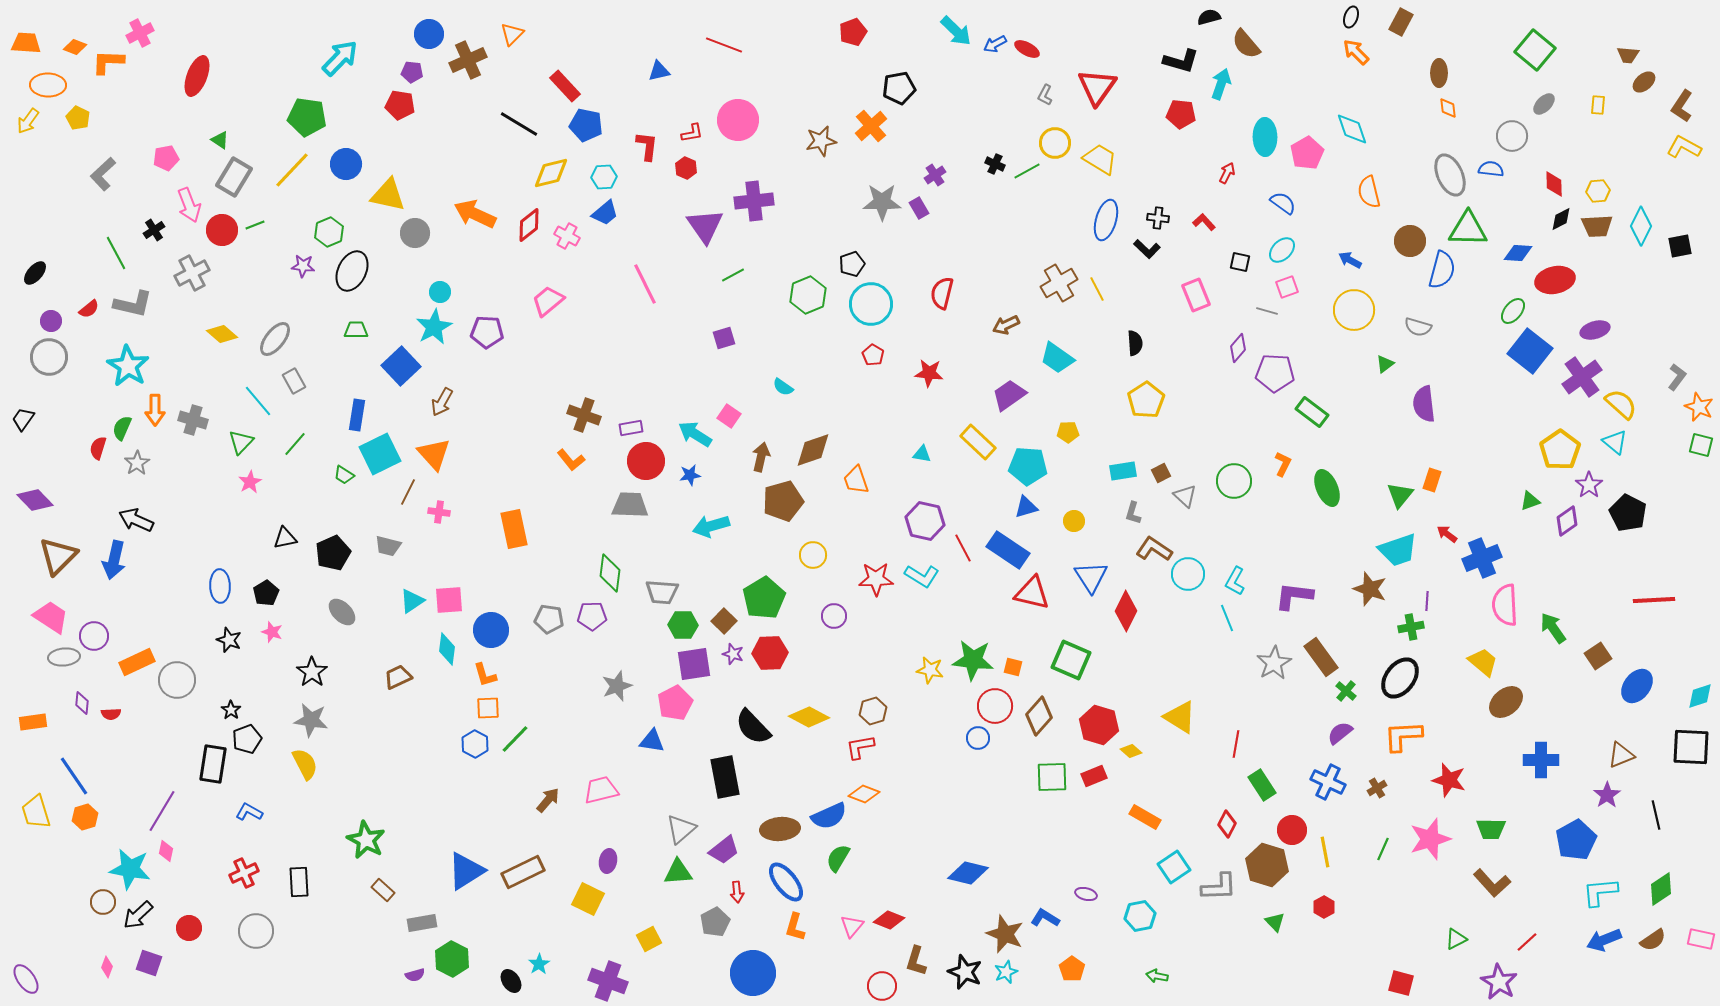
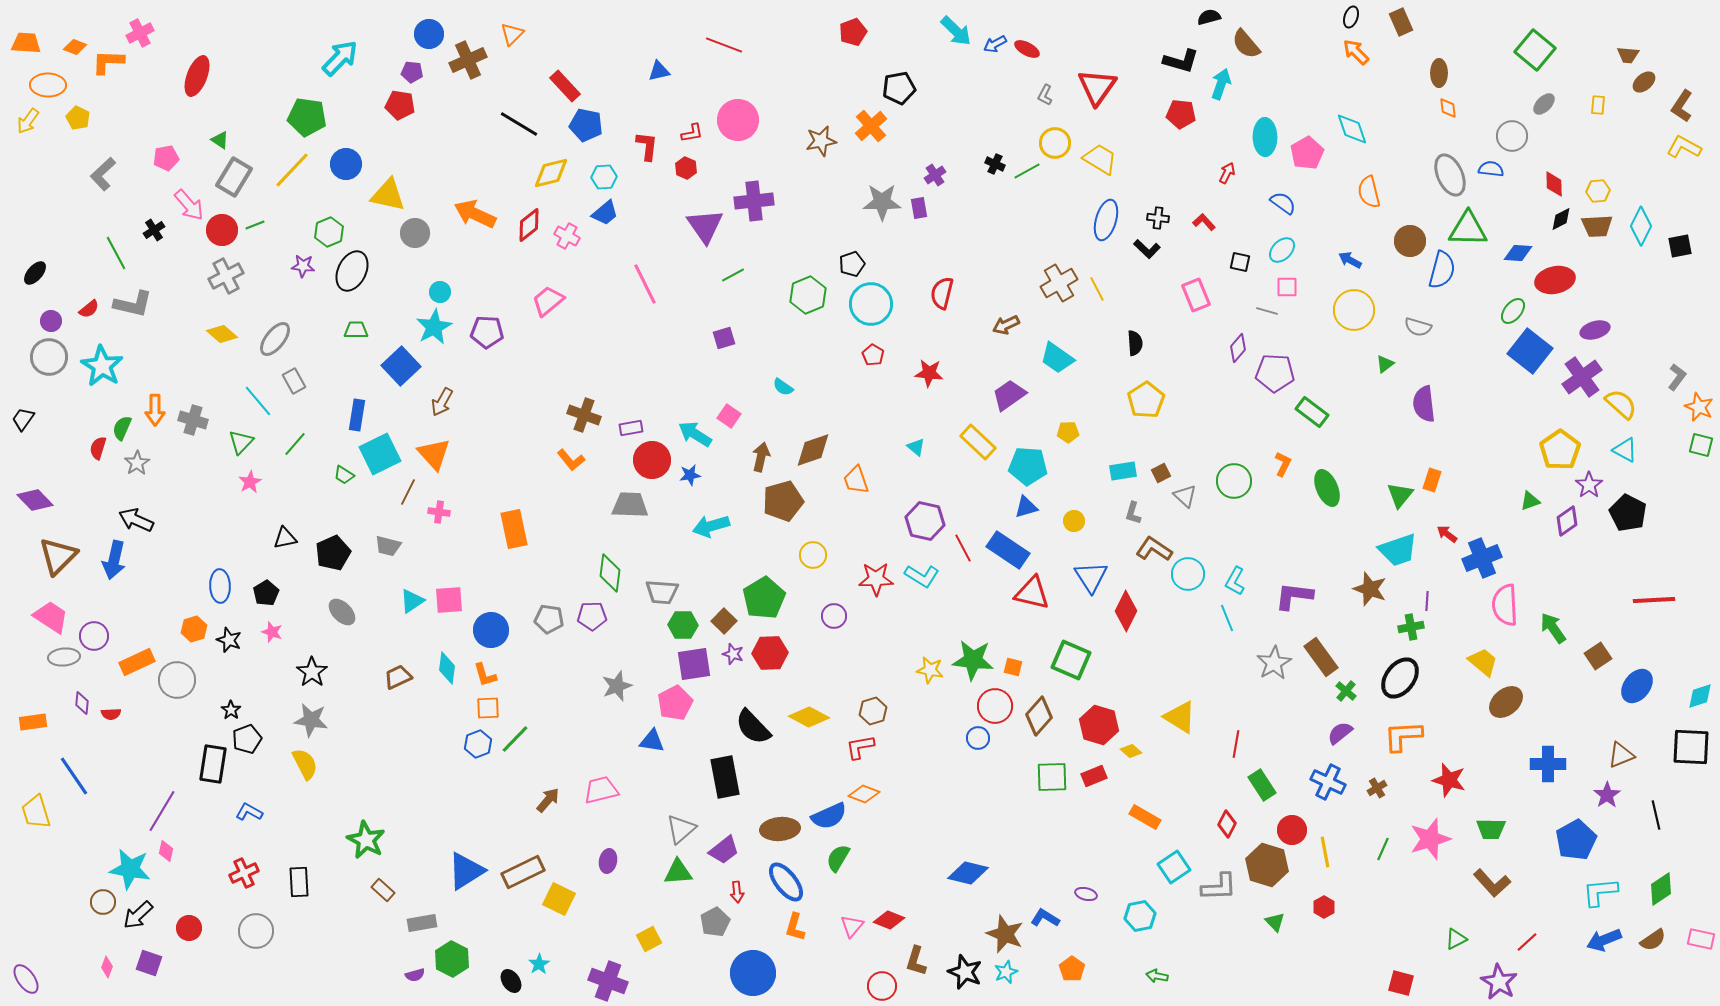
brown rectangle at (1401, 22): rotated 52 degrees counterclockwise
pink arrow at (189, 205): rotated 20 degrees counterclockwise
purple rectangle at (919, 208): rotated 20 degrees clockwise
gray cross at (192, 273): moved 34 px right, 3 px down
pink square at (1287, 287): rotated 20 degrees clockwise
cyan star at (128, 366): moved 26 px left
cyan triangle at (1615, 442): moved 10 px right, 8 px down; rotated 12 degrees counterclockwise
cyan triangle at (922, 454): moved 6 px left, 7 px up; rotated 30 degrees clockwise
red circle at (646, 461): moved 6 px right, 1 px up
cyan diamond at (447, 649): moved 19 px down
blue hexagon at (475, 744): moved 3 px right; rotated 12 degrees clockwise
blue cross at (1541, 760): moved 7 px right, 4 px down
orange hexagon at (85, 817): moved 109 px right, 188 px up
yellow square at (588, 899): moved 29 px left
